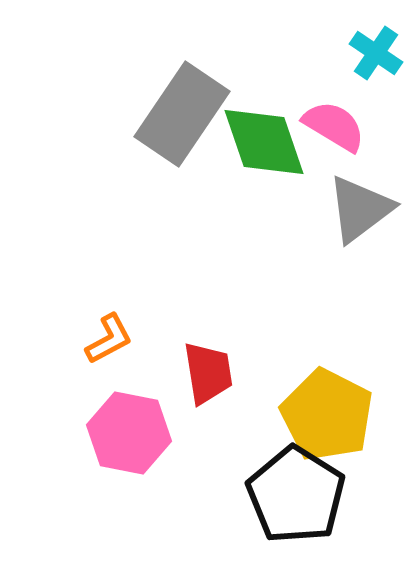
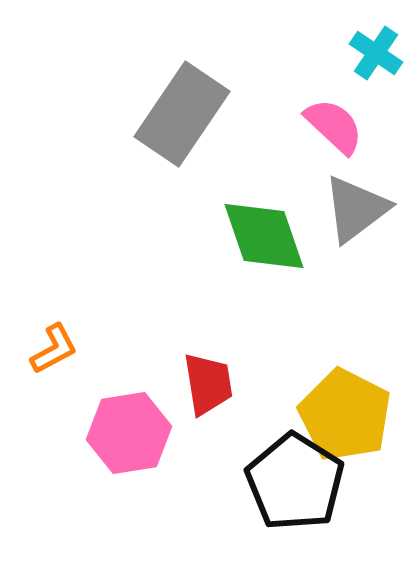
pink semicircle: rotated 12 degrees clockwise
green diamond: moved 94 px down
gray triangle: moved 4 px left
orange L-shape: moved 55 px left, 10 px down
red trapezoid: moved 11 px down
yellow pentagon: moved 18 px right
pink hexagon: rotated 20 degrees counterclockwise
black pentagon: moved 1 px left, 13 px up
